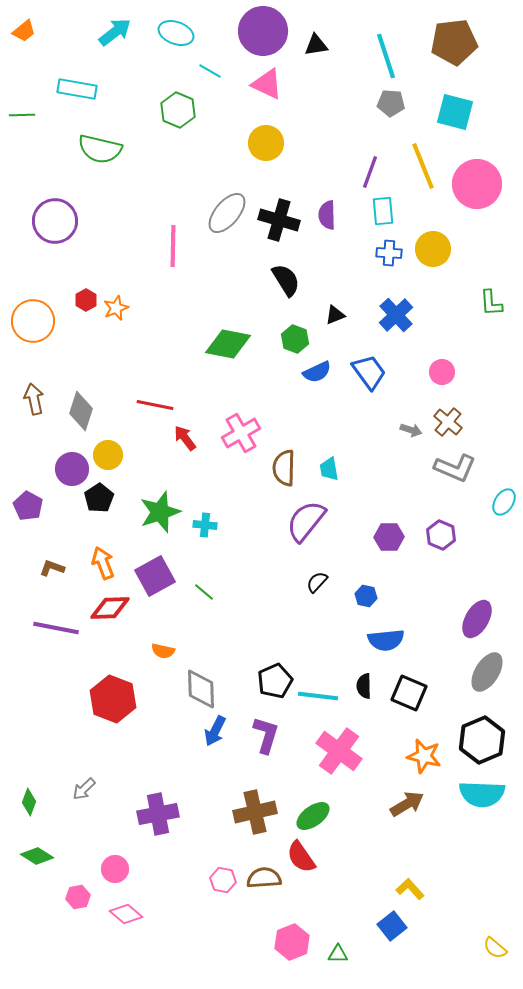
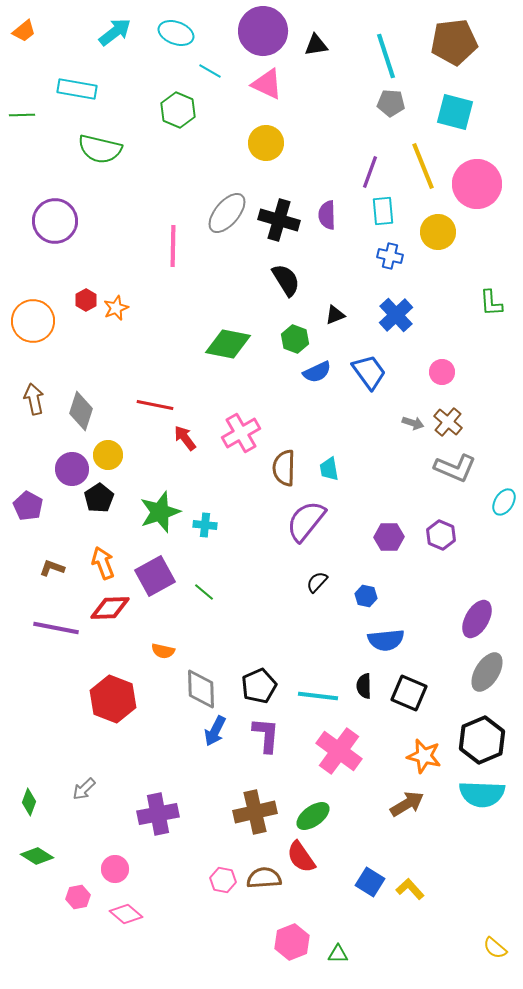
yellow circle at (433, 249): moved 5 px right, 17 px up
blue cross at (389, 253): moved 1 px right, 3 px down; rotated 10 degrees clockwise
gray arrow at (411, 430): moved 2 px right, 7 px up
black pentagon at (275, 681): moved 16 px left, 5 px down
purple L-shape at (266, 735): rotated 12 degrees counterclockwise
blue square at (392, 926): moved 22 px left, 44 px up; rotated 20 degrees counterclockwise
